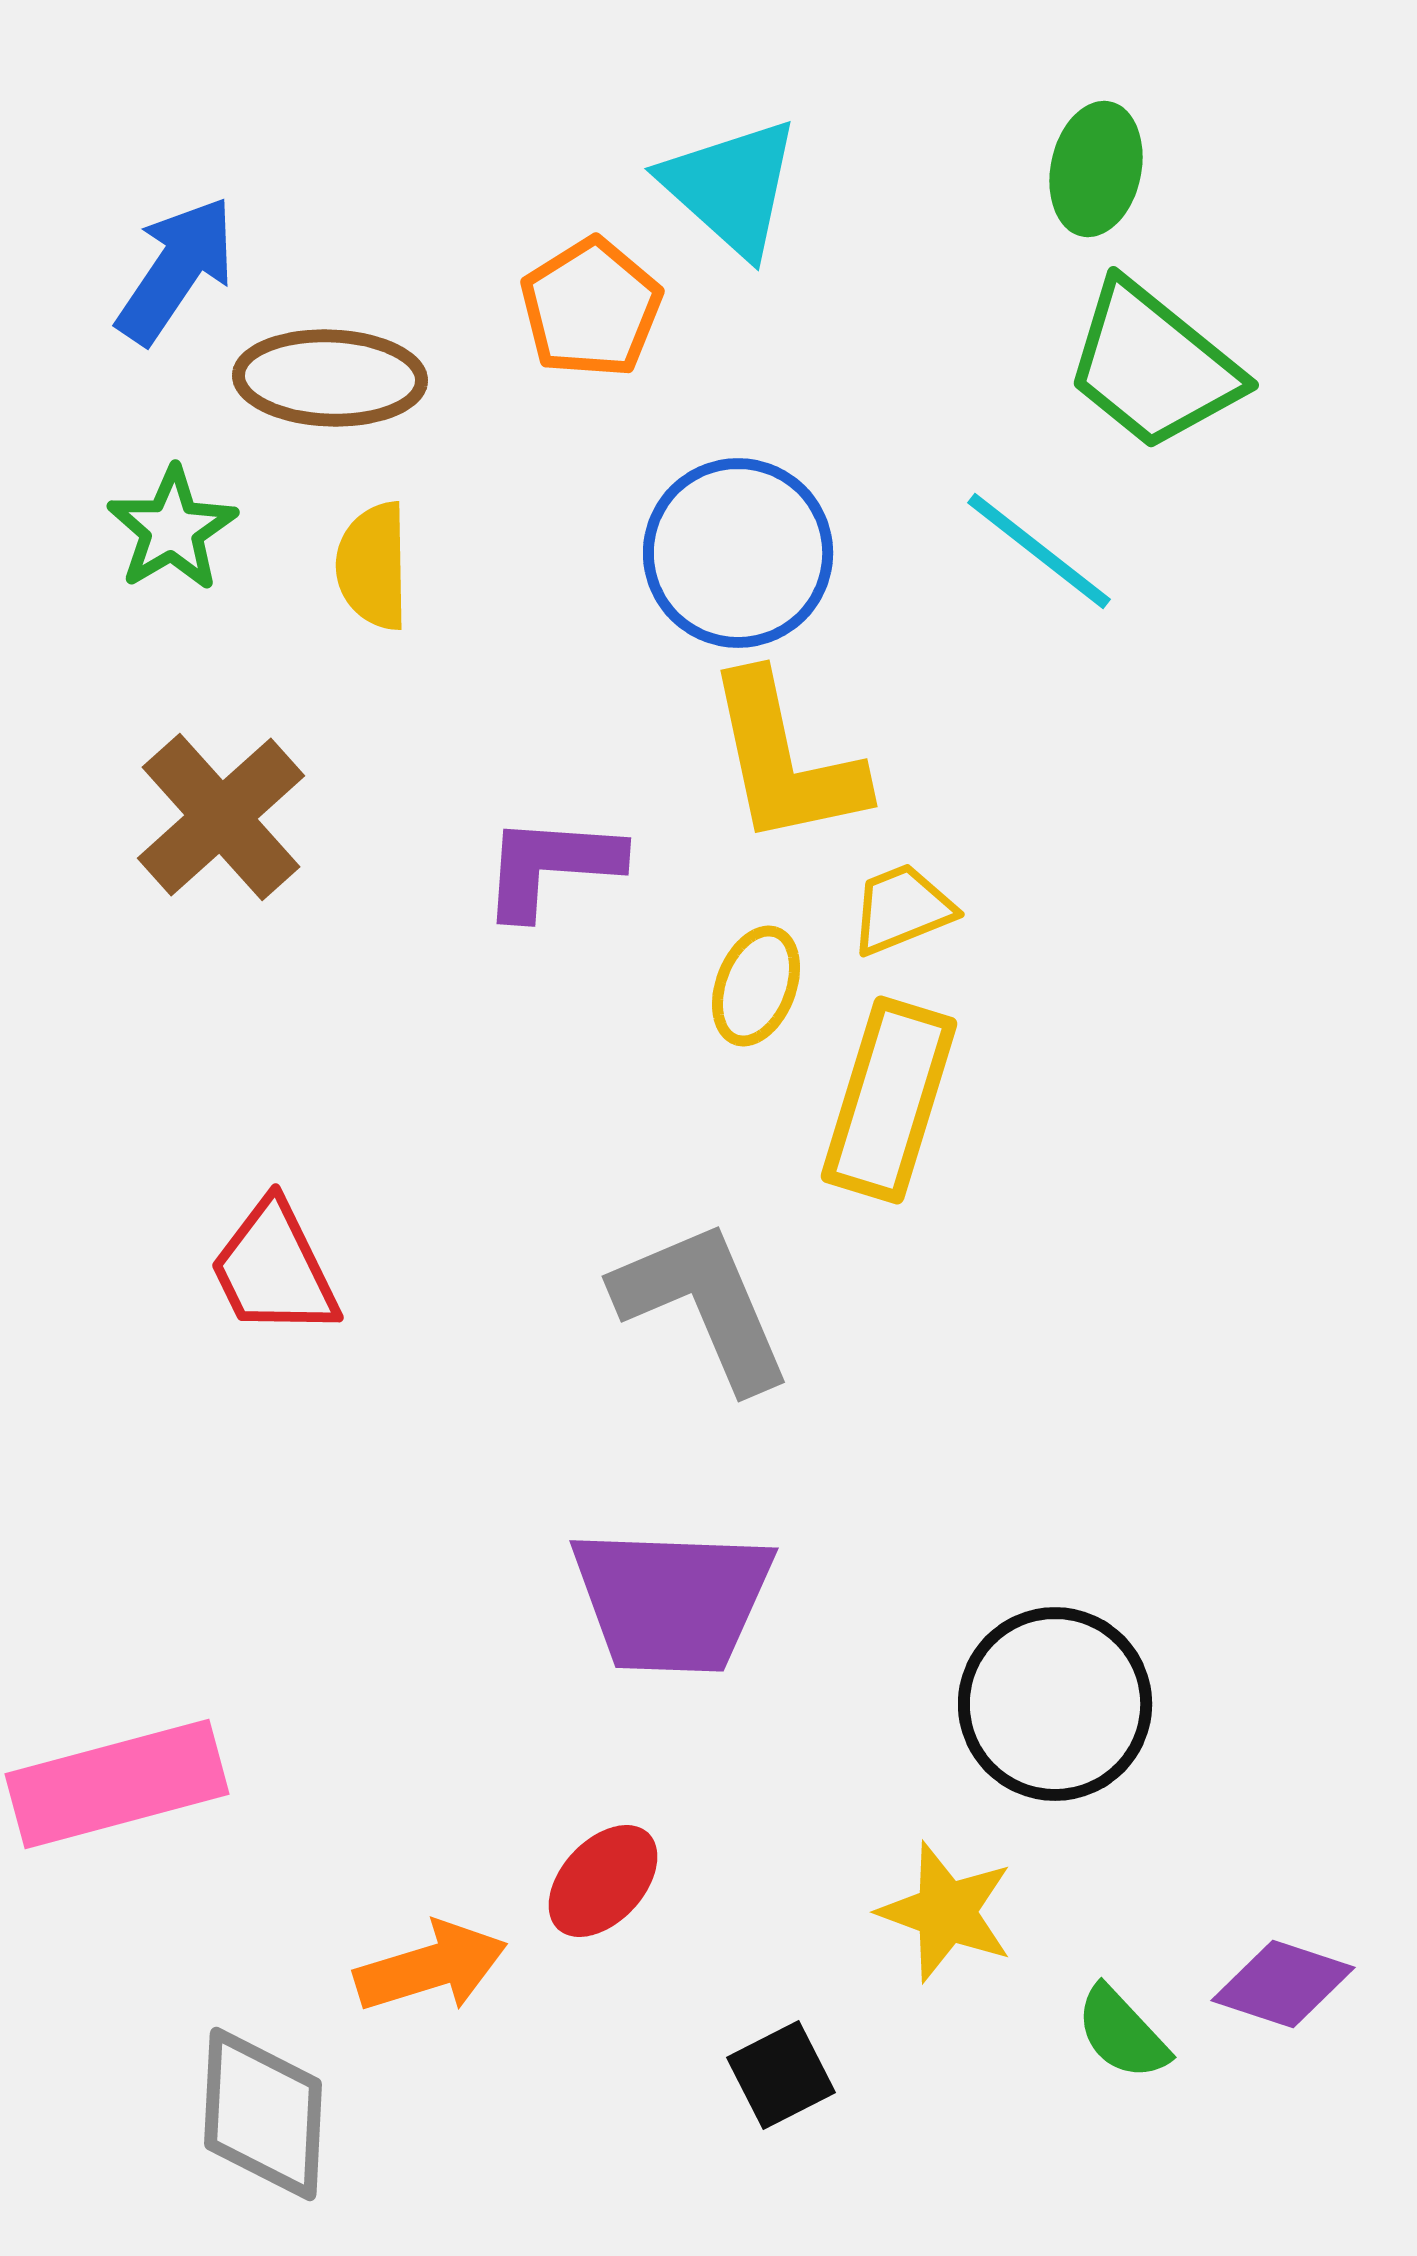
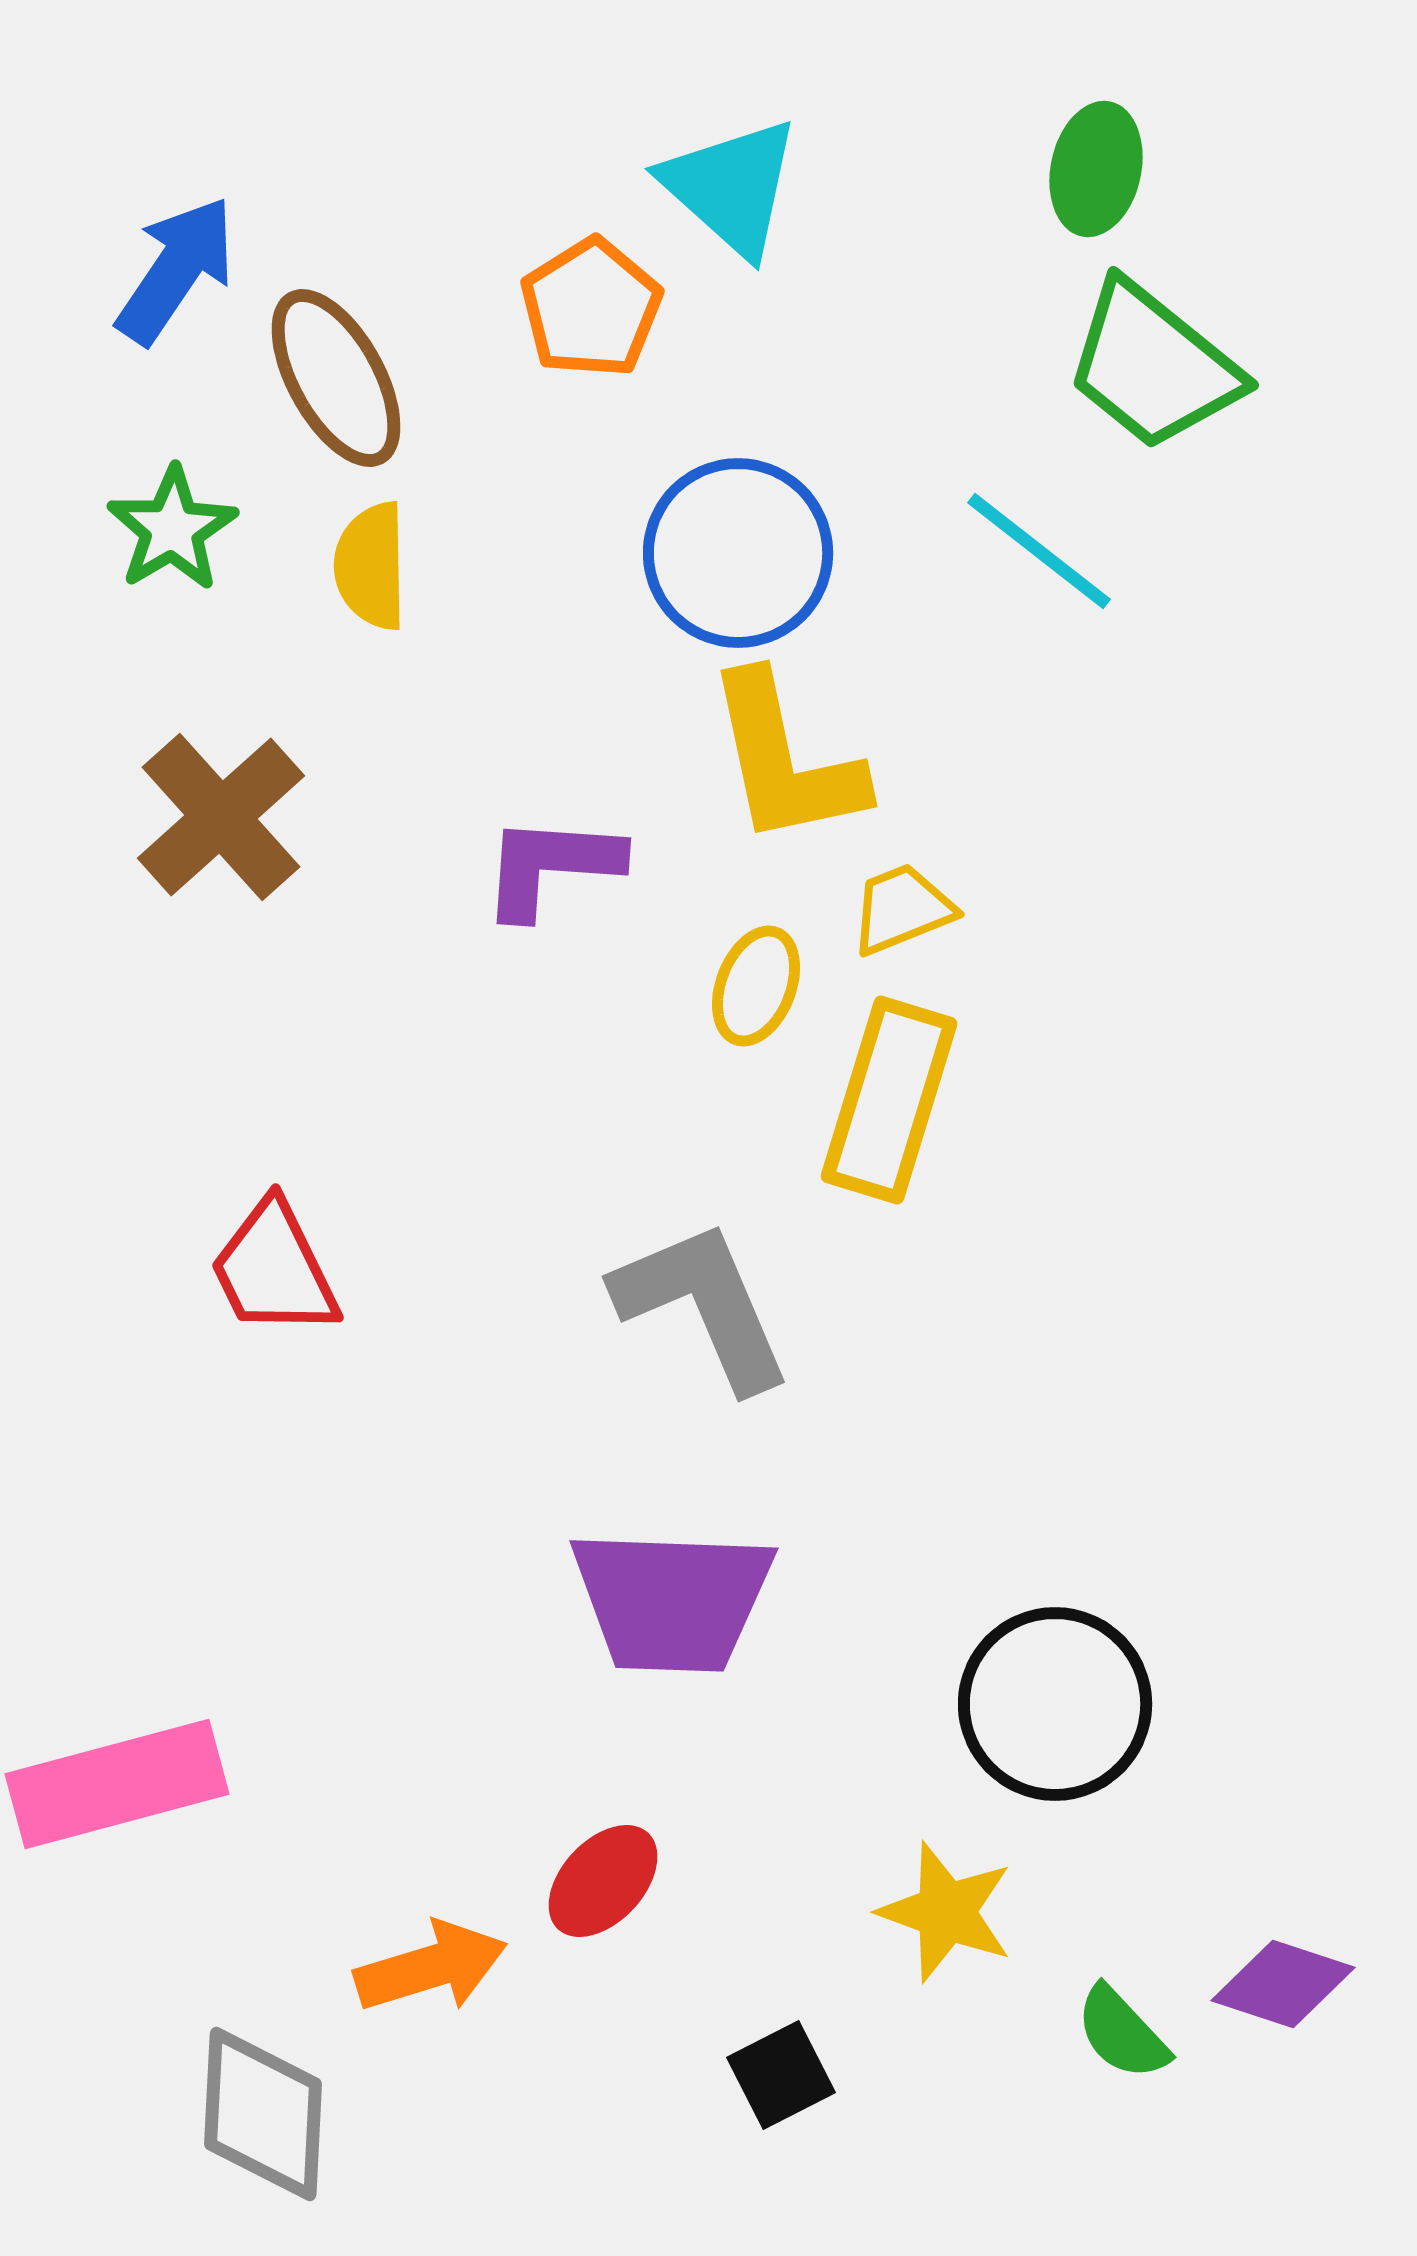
brown ellipse: moved 6 px right; rotated 59 degrees clockwise
yellow semicircle: moved 2 px left
